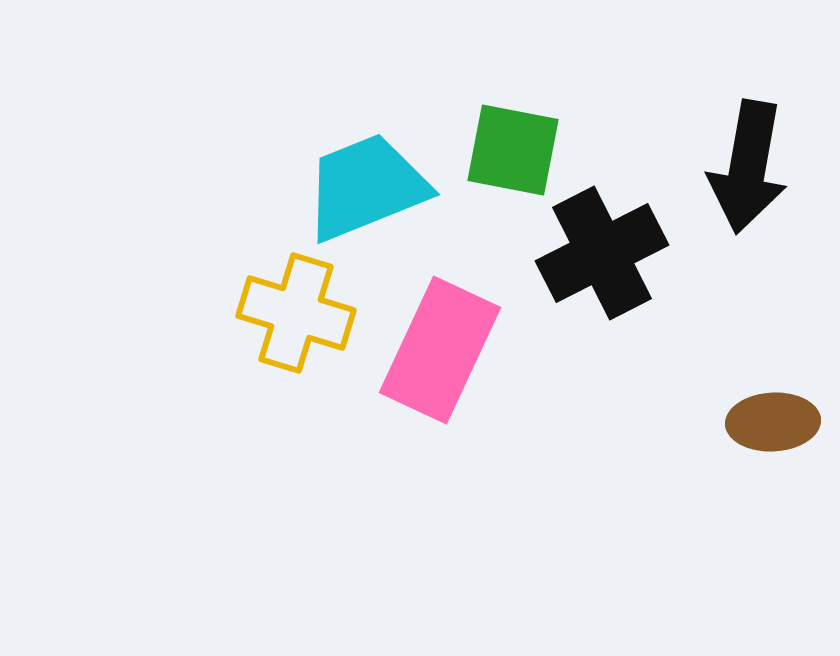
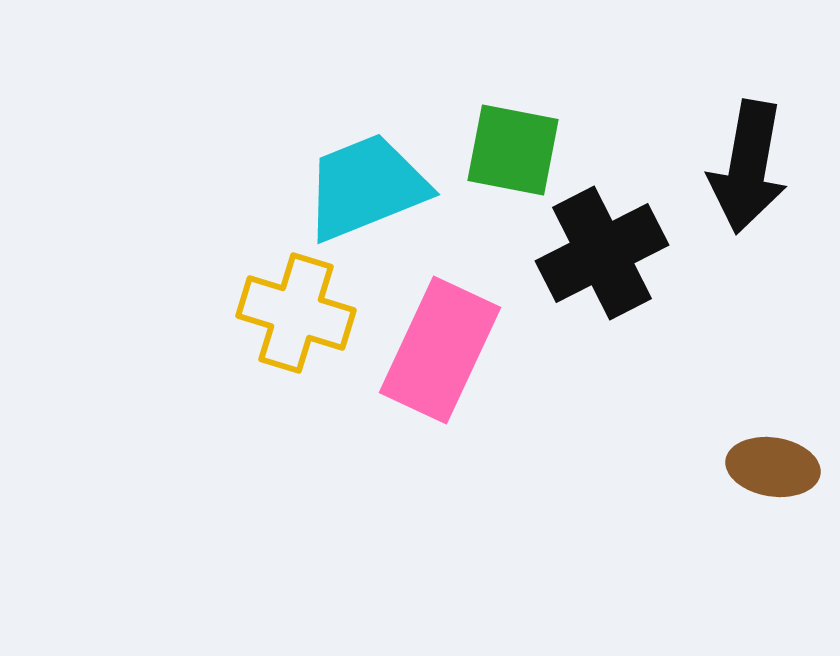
brown ellipse: moved 45 px down; rotated 12 degrees clockwise
